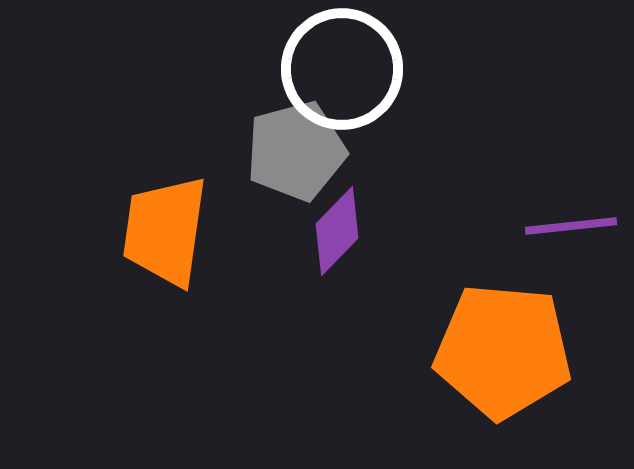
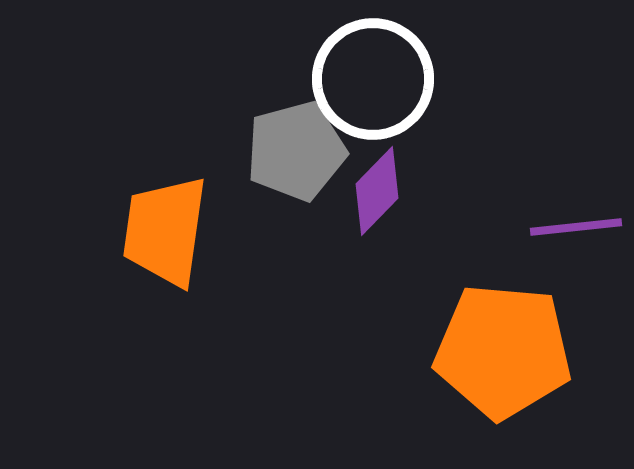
white circle: moved 31 px right, 10 px down
purple line: moved 5 px right, 1 px down
purple diamond: moved 40 px right, 40 px up
